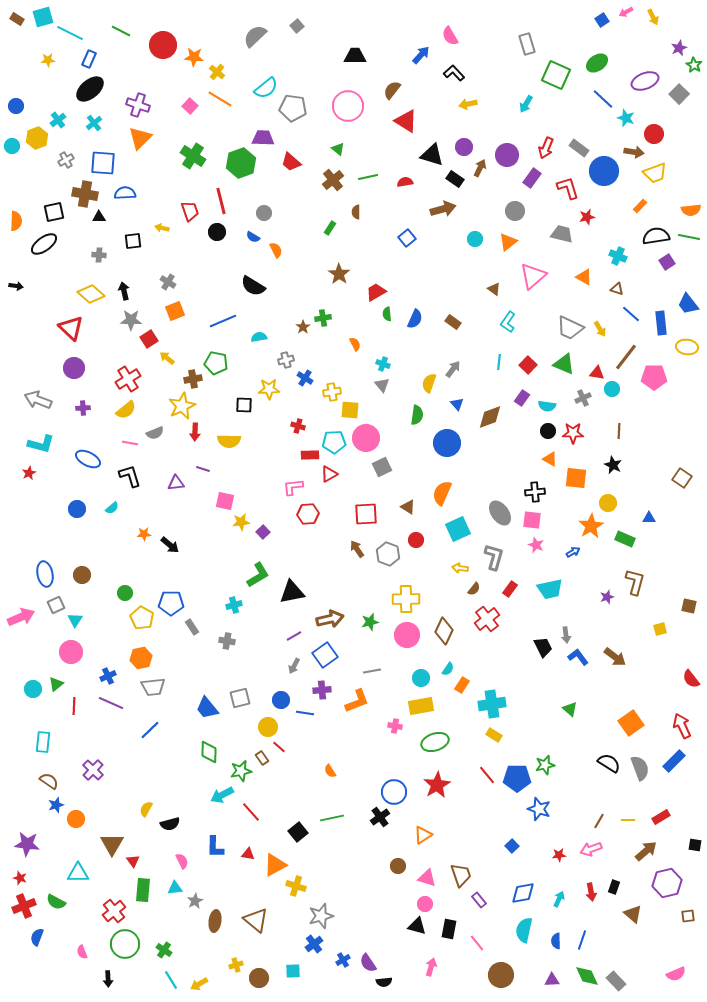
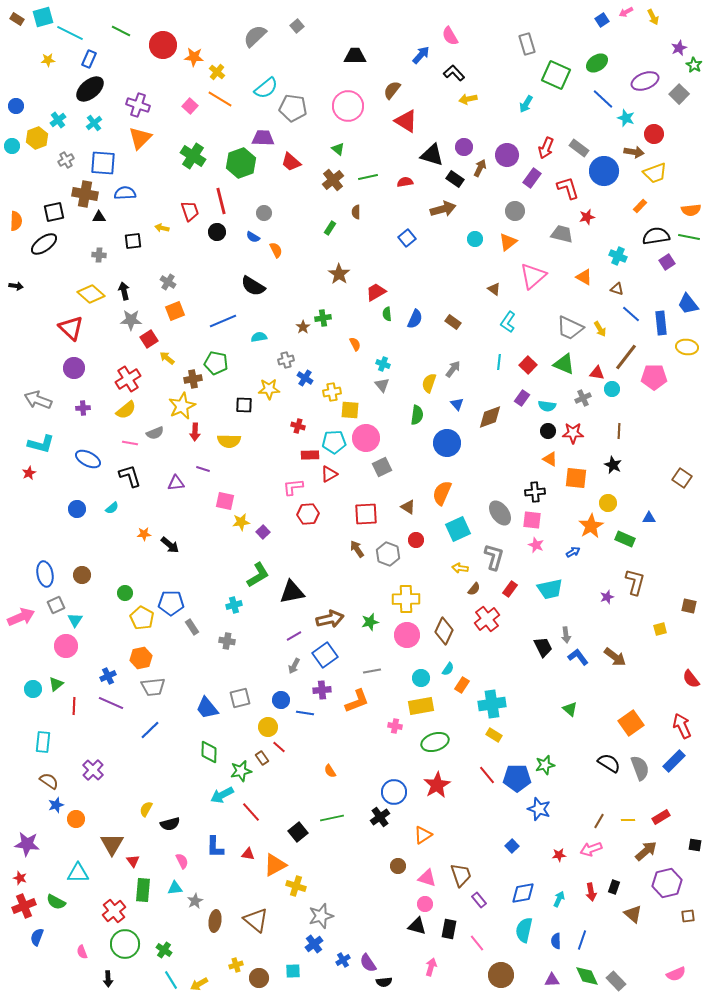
yellow arrow at (468, 104): moved 5 px up
pink circle at (71, 652): moved 5 px left, 6 px up
